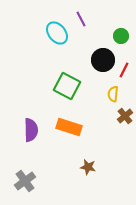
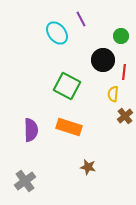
red line: moved 2 px down; rotated 21 degrees counterclockwise
